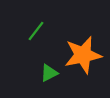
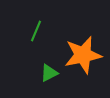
green line: rotated 15 degrees counterclockwise
